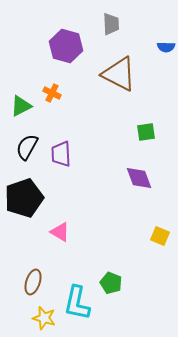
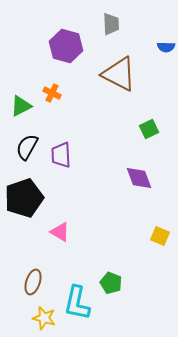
green square: moved 3 px right, 3 px up; rotated 18 degrees counterclockwise
purple trapezoid: moved 1 px down
